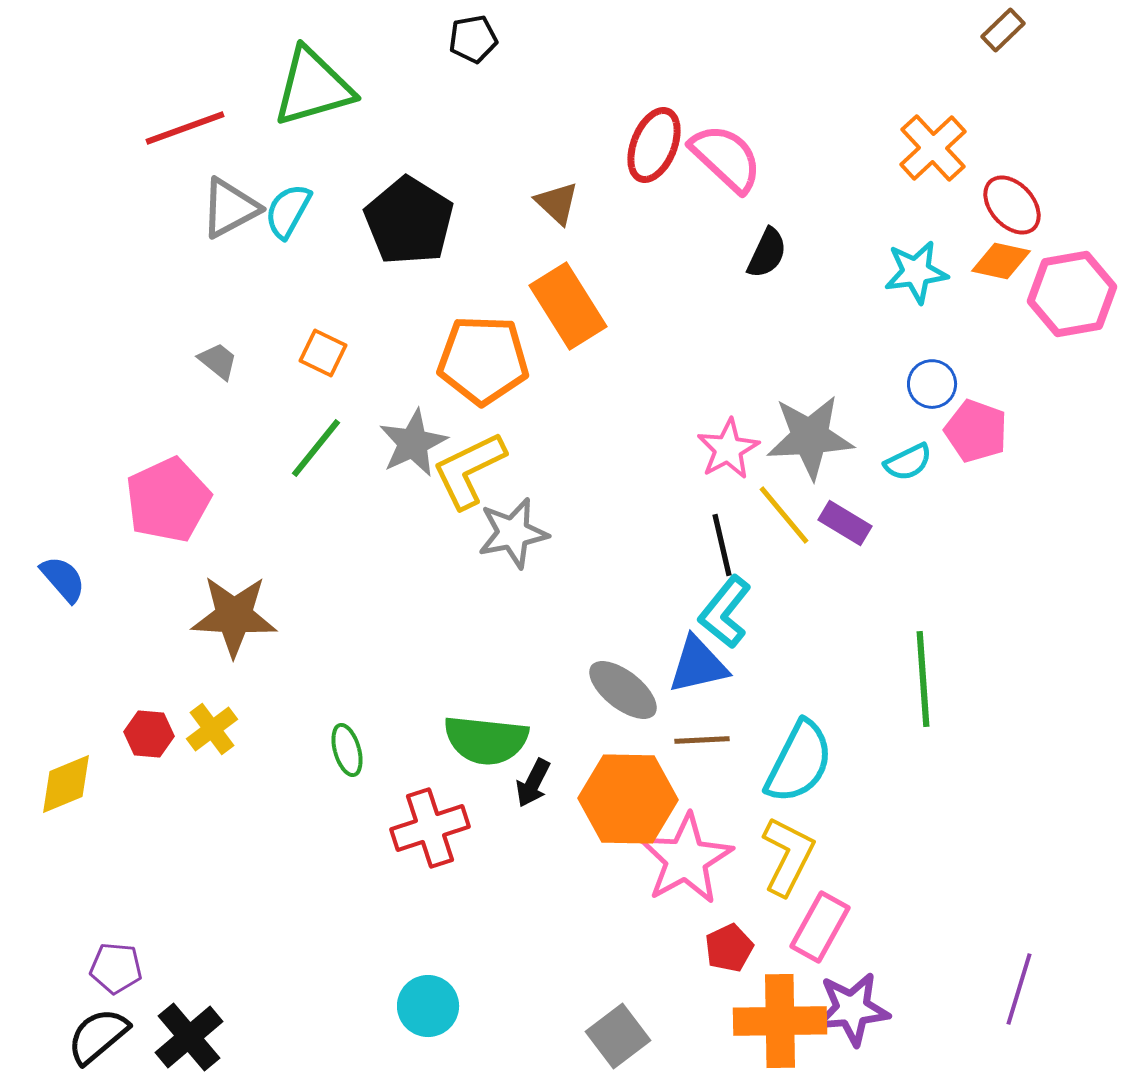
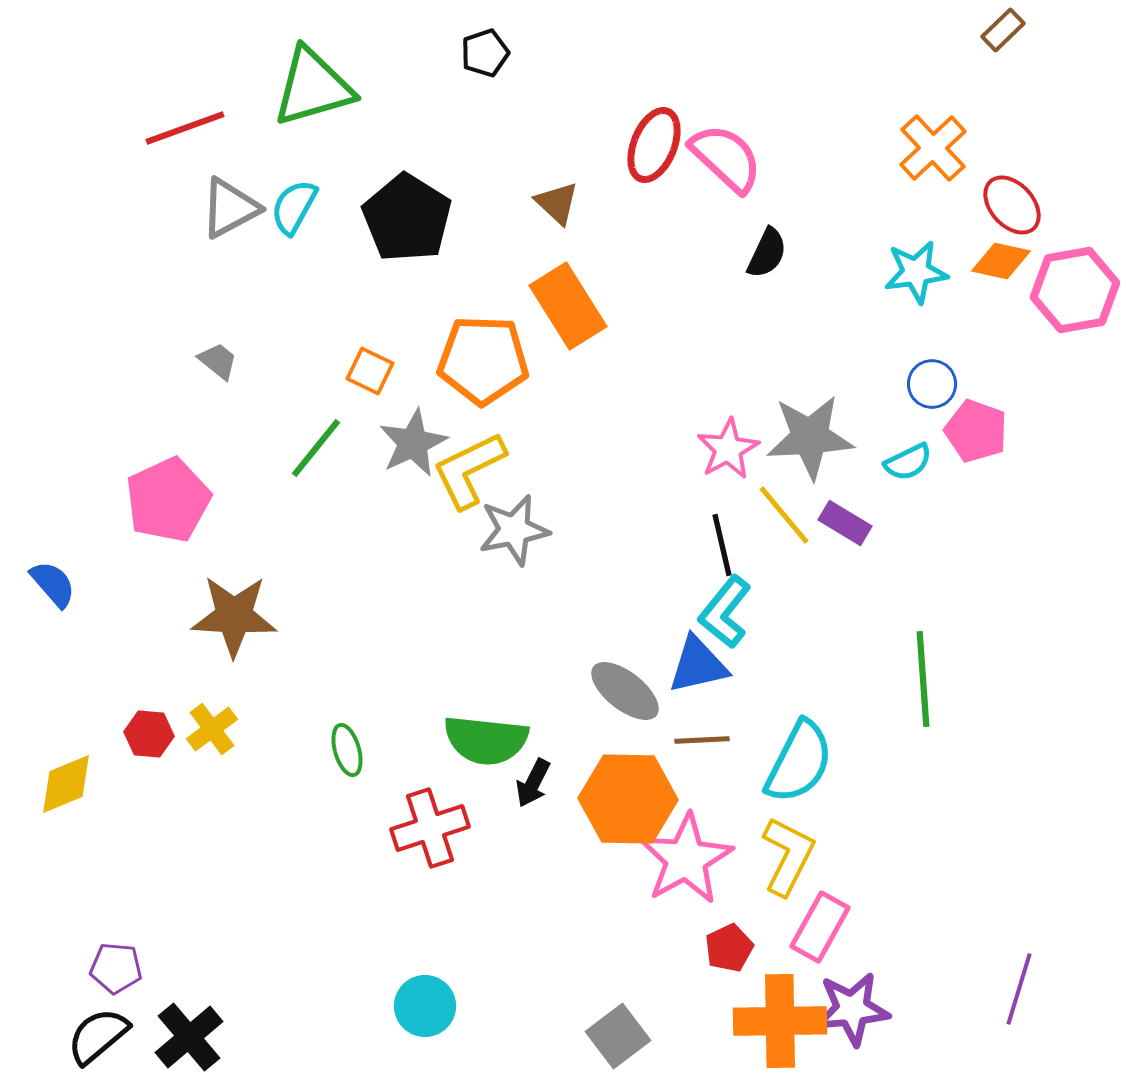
black pentagon at (473, 39): moved 12 px right, 14 px down; rotated 9 degrees counterclockwise
cyan semicircle at (288, 211): moved 6 px right, 4 px up
black pentagon at (409, 221): moved 2 px left, 3 px up
pink hexagon at (1072, 294): moved 3 px right, 4 px up
orange square at (323, 353): moved 47 px right, 18 px down
gray star at (513, 533): moved 1 px right, 3 px up
blue semicircle at (63, 579): moved 10 px left, 5 px down
gray ellipse at (623, 690): moved 2 px right, 1 px down
cyan circle at (428, 1006): moved 3 px left
